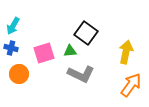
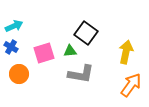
cyan arrow: moved 1 px right; rotated 144 degrees counterclockwise
blue cross: moved 1 px up; rotated 16 degrees clockwise
gray L-shape: rotated 16 degrees counterclockwise
